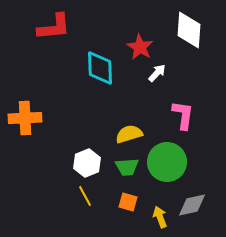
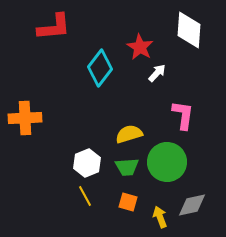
cyan diamond: rotated 39 degrees clockwise
